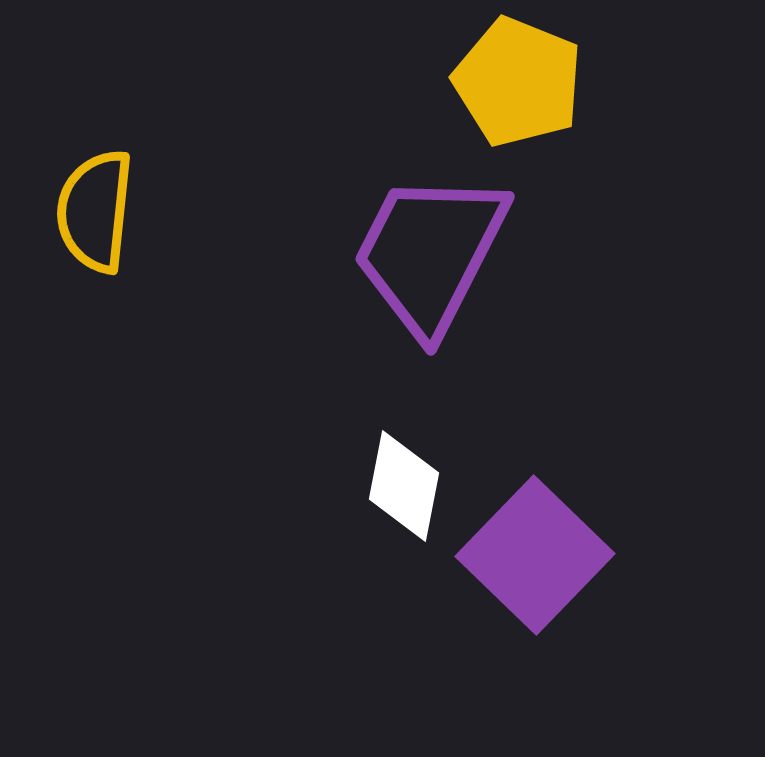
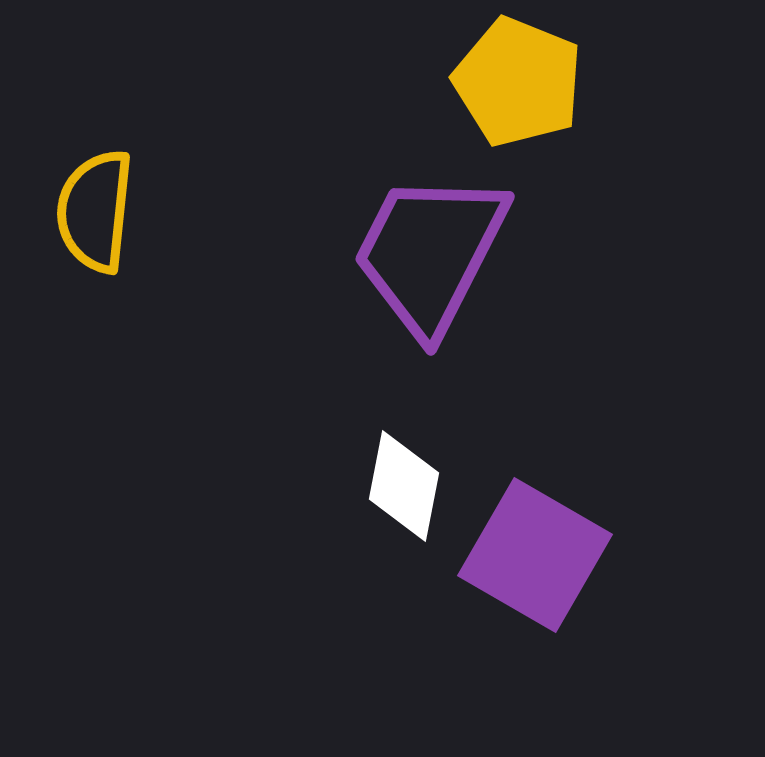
purple square: rotated 14 degrees counterclockwise
